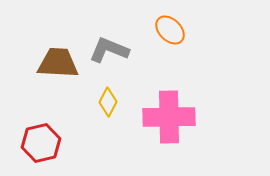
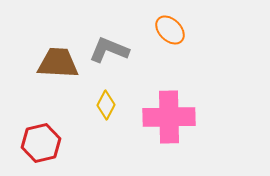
yellow diamond: moved 2 px left, 3 px down
